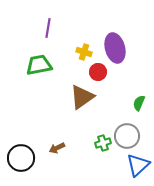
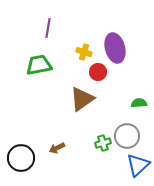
brown triangle: moved 2 px down
green semicircle: rotated 63 degrees clockwise
